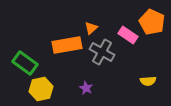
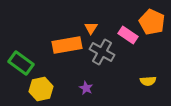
orange triangle: rotated 16 degrees counterclockwise
green rectangle: moved 4 px left
